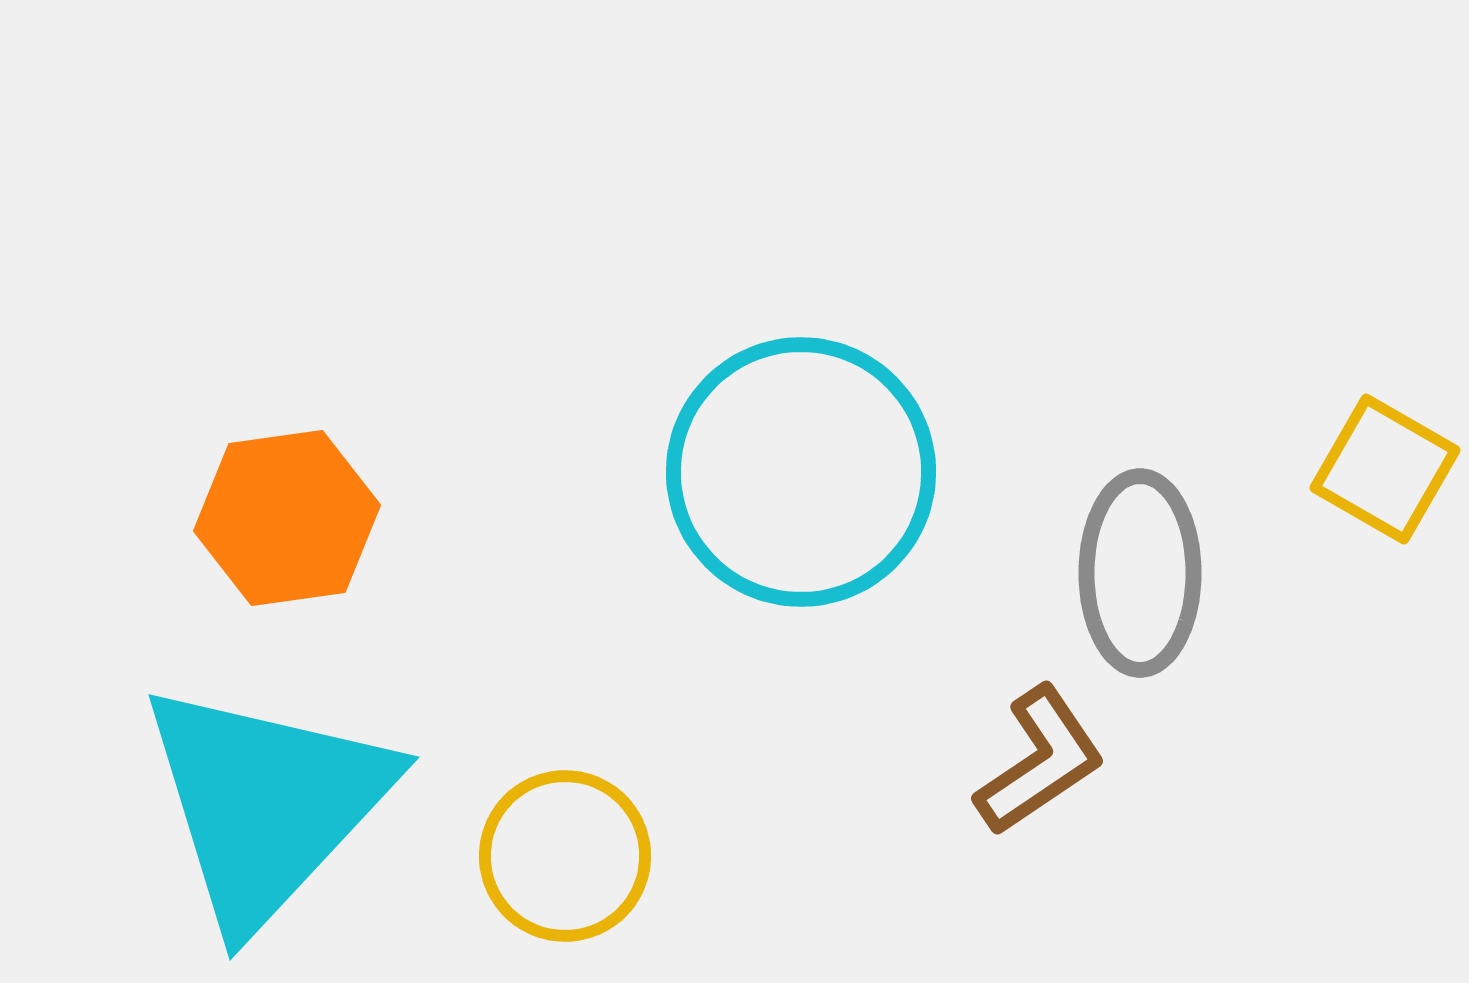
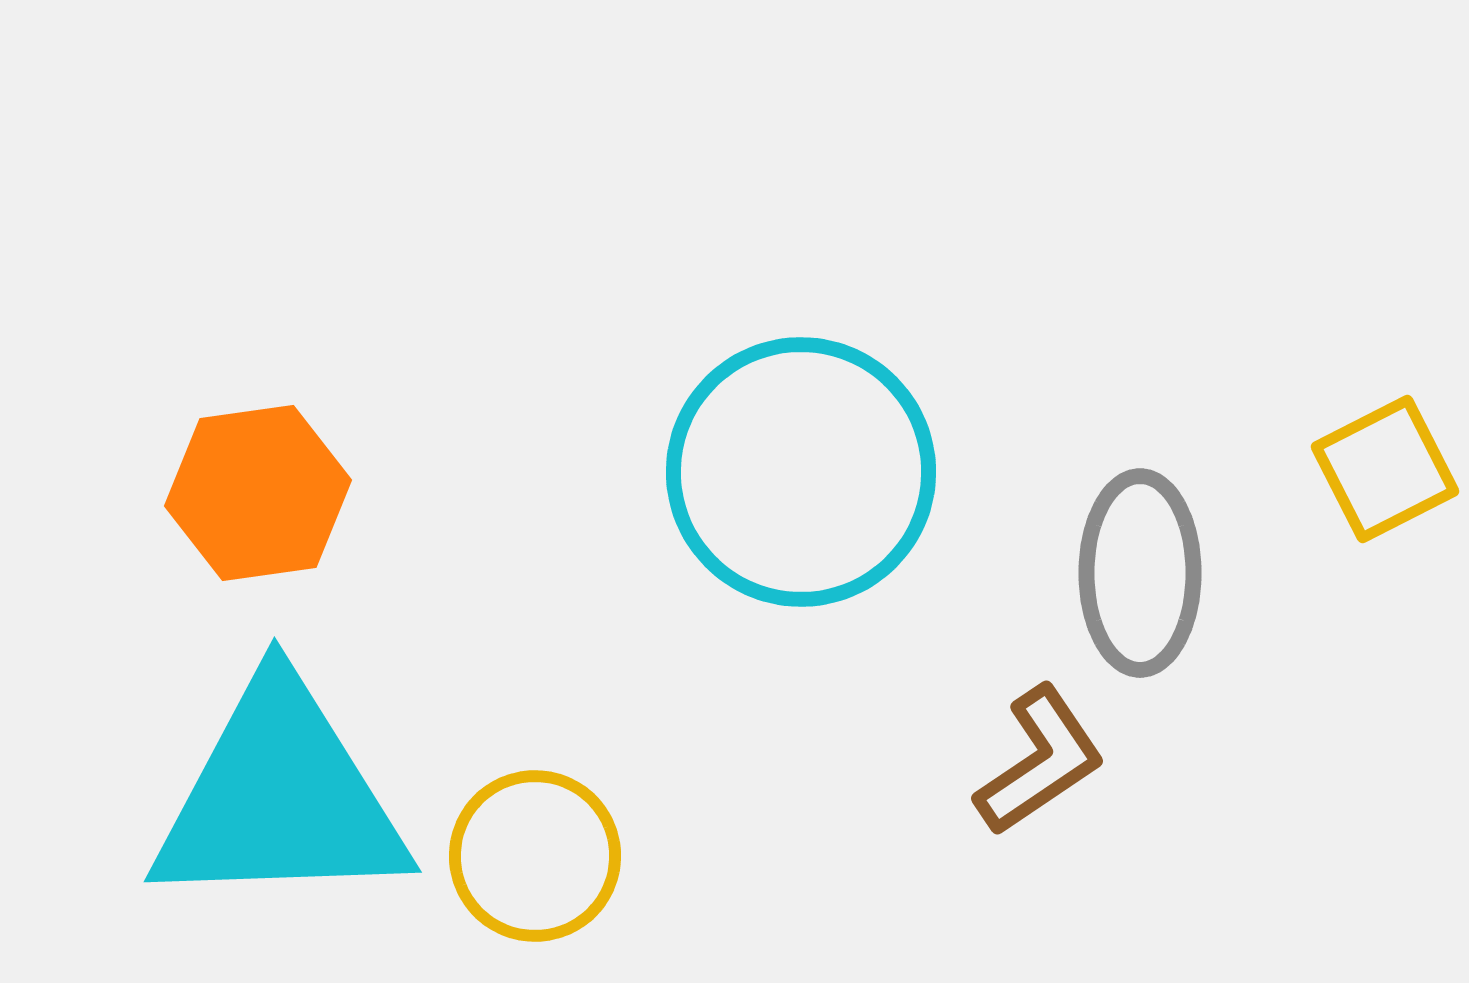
yellow square: rotated 33 degrees clockwise
orange hexagon: moved 29 px left, 25 px up
cyan triangle: moved 14 px right, 7 px up; rotated 45 degrees clockwise
yellow circle: moved 30 px left
